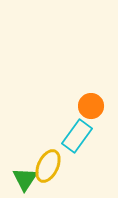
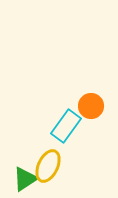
cyan rectangle: moved 11 px left, 10 px up
green triangle: rotated 24 degrees clockwise
